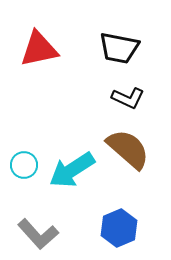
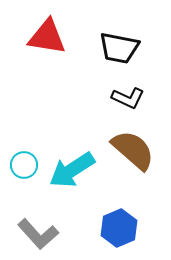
red triangle: moved 8 px right, 12 px up; rotated 21 degrees clockwise
brown semicircle: moved 5 px right, 1 px down
